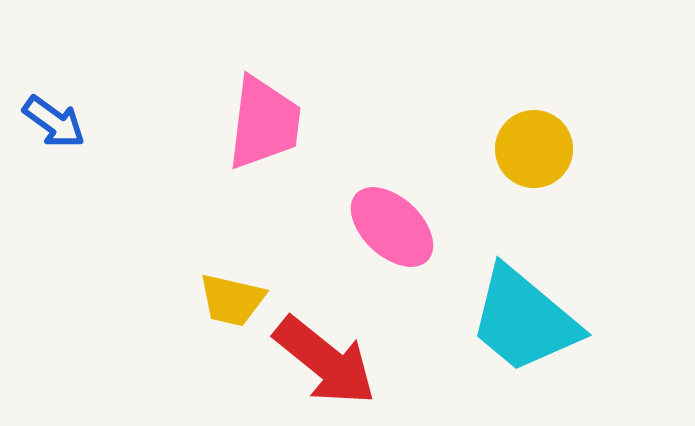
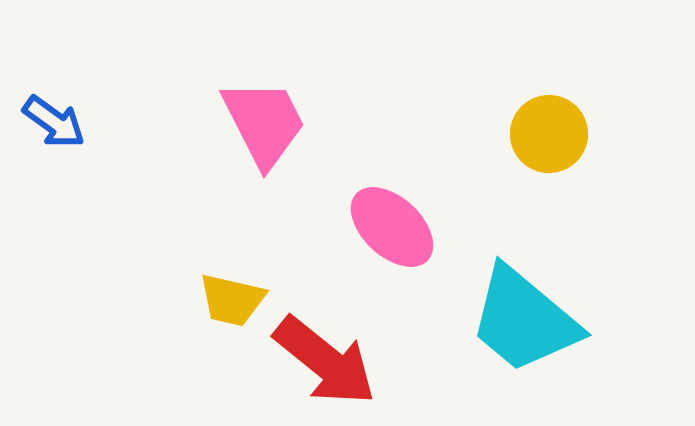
pink trapezoid: rotated 34 degrees counterclockwise
yellow circle: moved 15 px right, 15 px up
